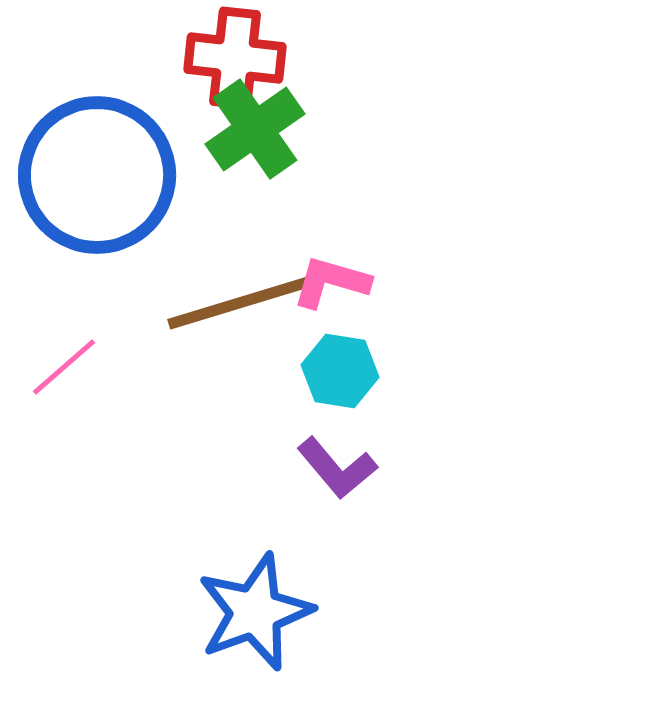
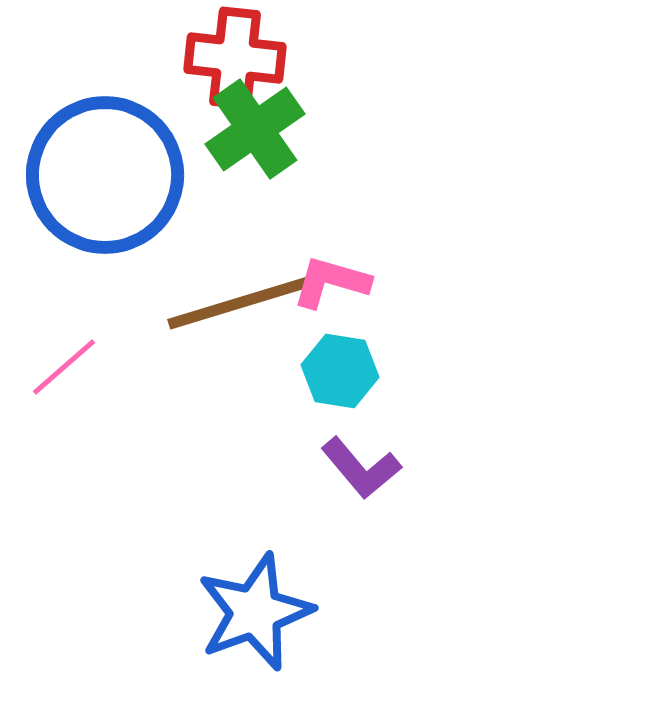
blue circle: moved 8 px right
purple L-shape: moved 24 px right
